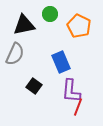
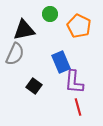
black triangle: moved 5 px down
purple L-shape: moved 3 px right, 9 px up
red line: rotated 36 degrees counterclockwise
